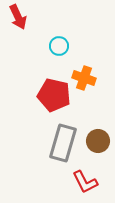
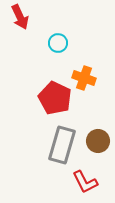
red arrow: moved 2 px right
cyan circle: moved 1 px left, 3 px up
red pentagon: moved 1 px right, 3 px down; rotated 12 degrees clockwise
gray rectangle: moved 1 px left, 2 px down
